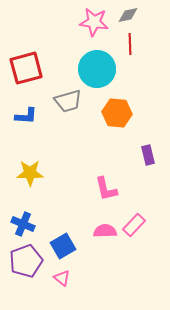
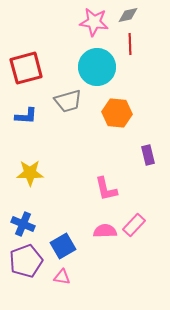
cyan circle: moved 2 px up
pink triangle: moved 1 px up; rotated 30 degrees counterclockwise
